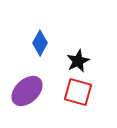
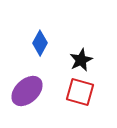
black star: moved 3 px right, 1 px up
red square: moved 2 px right
